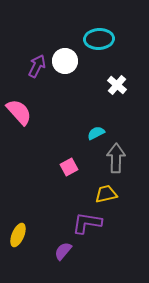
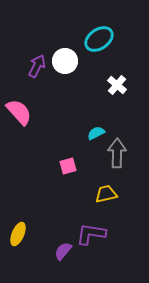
cyan ellipse: rotated 32 degrees counterclockwise
gray arrow: moved 1 px right, 5 px up
pink square: moved 1 px left, 1 px up; rotated 12 degrees clockwise
purple L-shape: moved 4 px right, 11 px down
yellow ellipse: moved 1 px up
